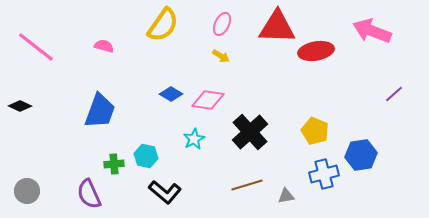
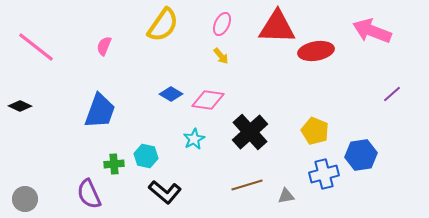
pink semicircle: rotated 84 degrees counterclockwise
yellow arrow: rotated 18 degrees clockwise
purple line: moved 2 px left
gray circle: moved 2 px left, 8 px down
